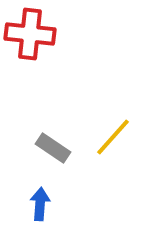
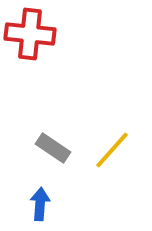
yellow line: moved 1 px left, 13 px down
